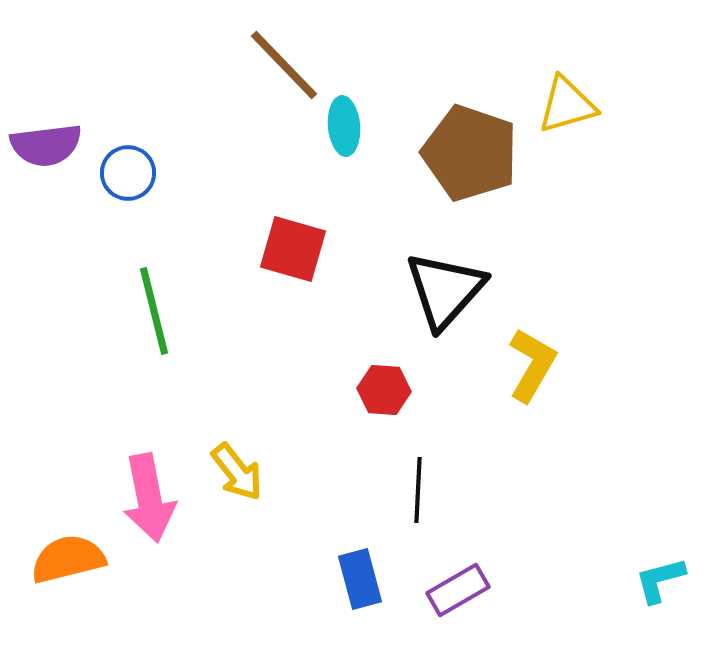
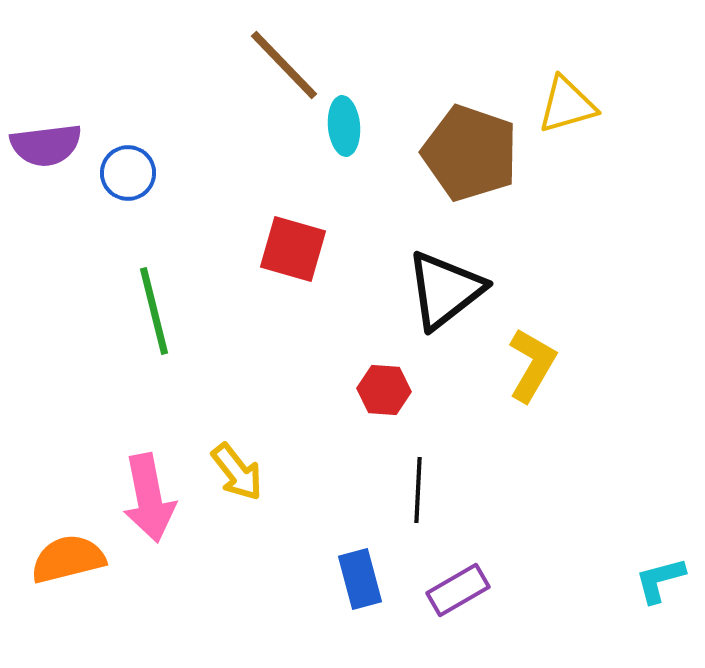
black triangle: rotated 10 degrees clockwise
